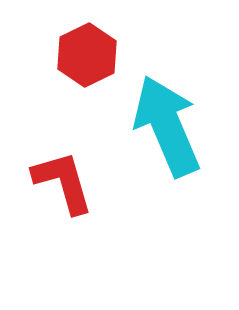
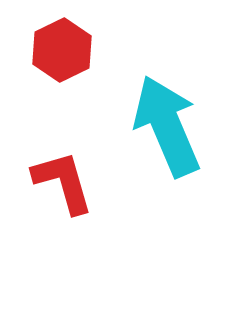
red hexagon: moved 25 px left, 5 px up
